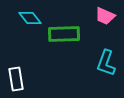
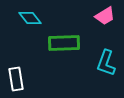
pink trapezoid: rotated 55 degrees counterclockwise
green rectangle: moved 9 px down
